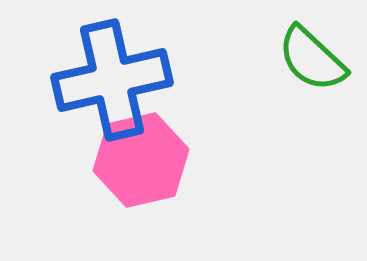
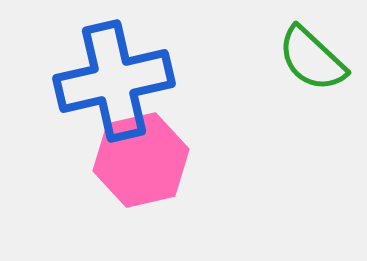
blue cross: moved 2 px right, 1 px down
